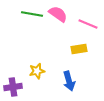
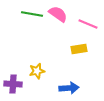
blue arrow: moved 7 px down; rotated 78 degrees counterclockwise
purple cross: moved 3 px up; rotated 12 degrees clockwise
